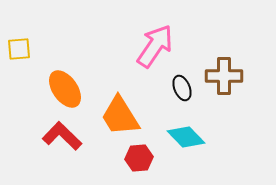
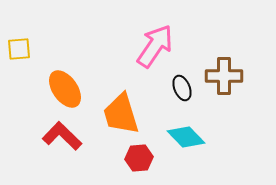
orange trapezoid: moved 1 px right, 2 px up; rotated 15 degrees clockwise
